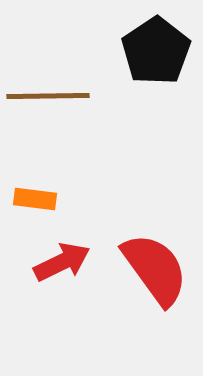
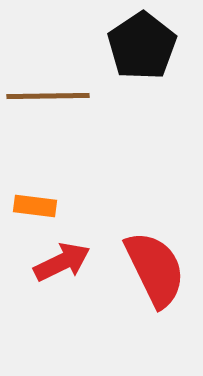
black pentagon: moved 14 px left, 5 px up
orange rectangle: moved 7 px down
red semicircle: rotated 10 degrees clockwise
